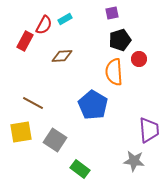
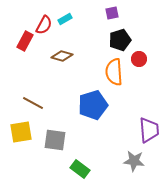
brown diamond: rotated 20 degrees clockwise
blue pentagon: rotated 24 degrees clockwise
gray square: rotated 25 degrees counterclockwise
